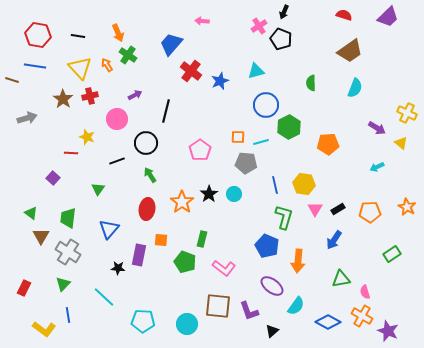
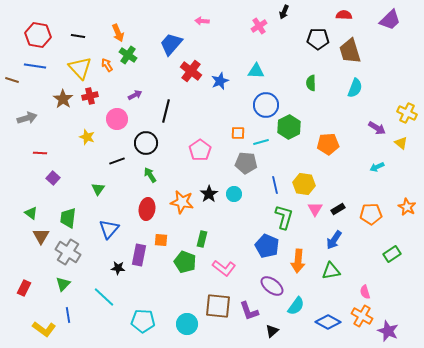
red semicircle at (344, 15): rotated 14 degrees counterclockwise
purple trapezoid at (388, 17): moved 2 px right, 3 px down
black pentagon at (281, 39): moved 37 px right; rotated 20 degrees counterclockwise
brown trapezoid at (350, 51): rotated 108 degrees clockwise
cyan triangle at (256, 71): rotated 18 degrees clockwise
orange square at (238, 137): moved 4 px up
red line at (71, 153): moved 31 px left
orange star at (182, 202): rotated 25 degrees counterclockwise
orange pentagon at (370, 212): moved 1 px right, 2 px down
green triangle at (341, 279): moved 10 px left, 8 px up
